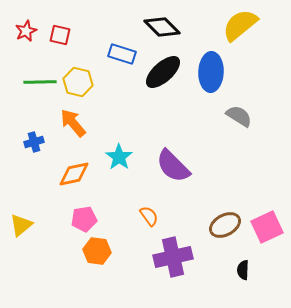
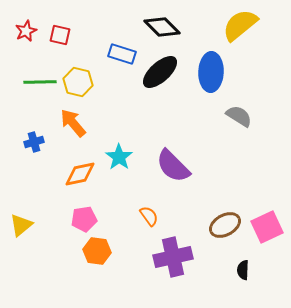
black ellipse: moved 3 px left
orange diamond: moved 6 px right
